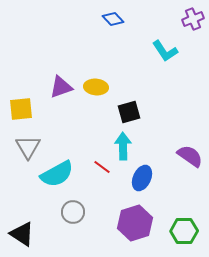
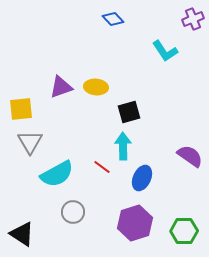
gray triangle: moved 2 px right, 5 px up
